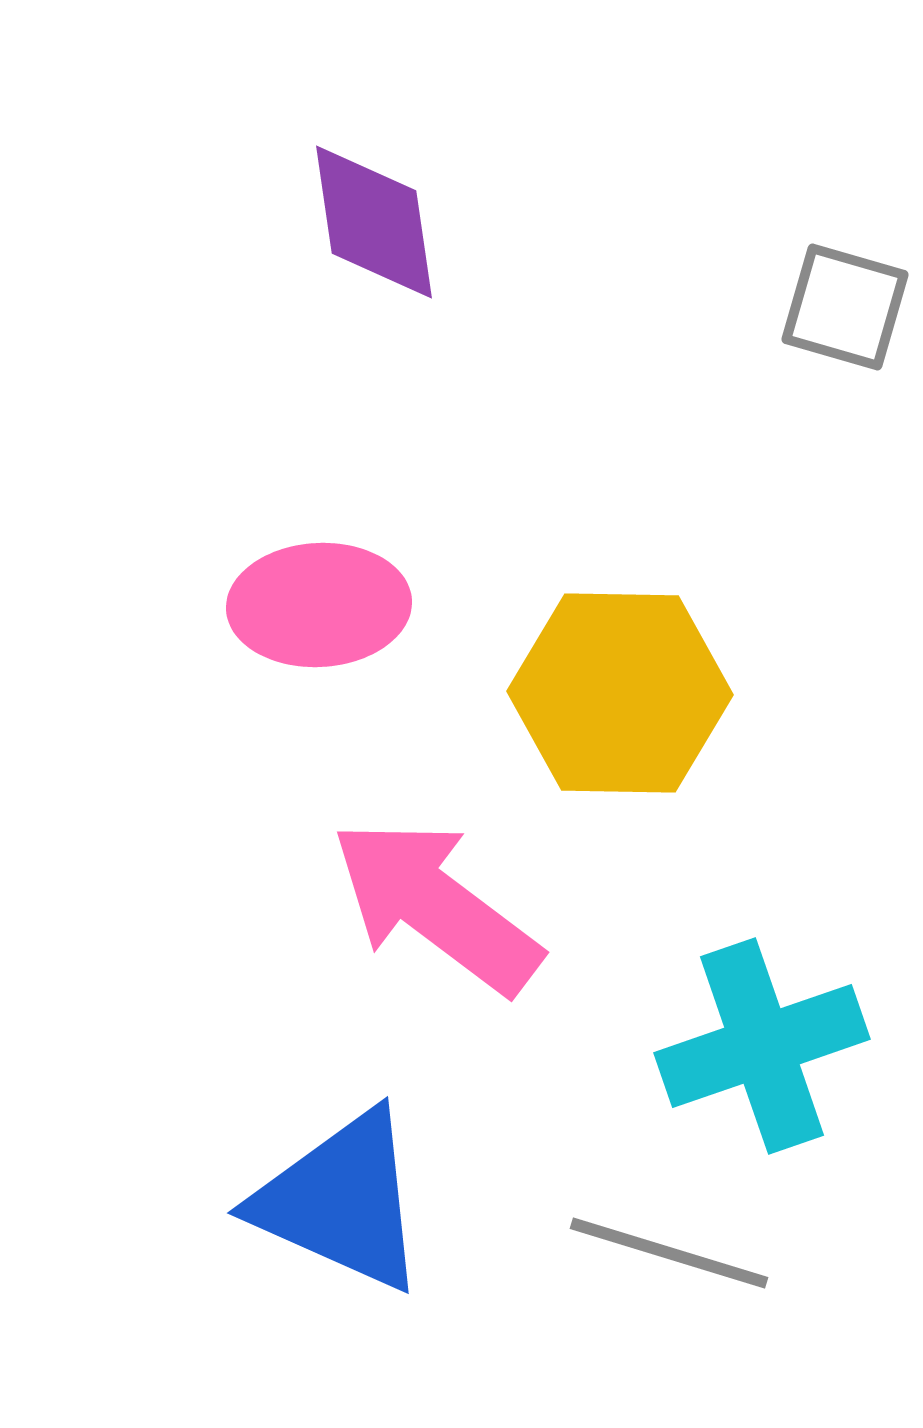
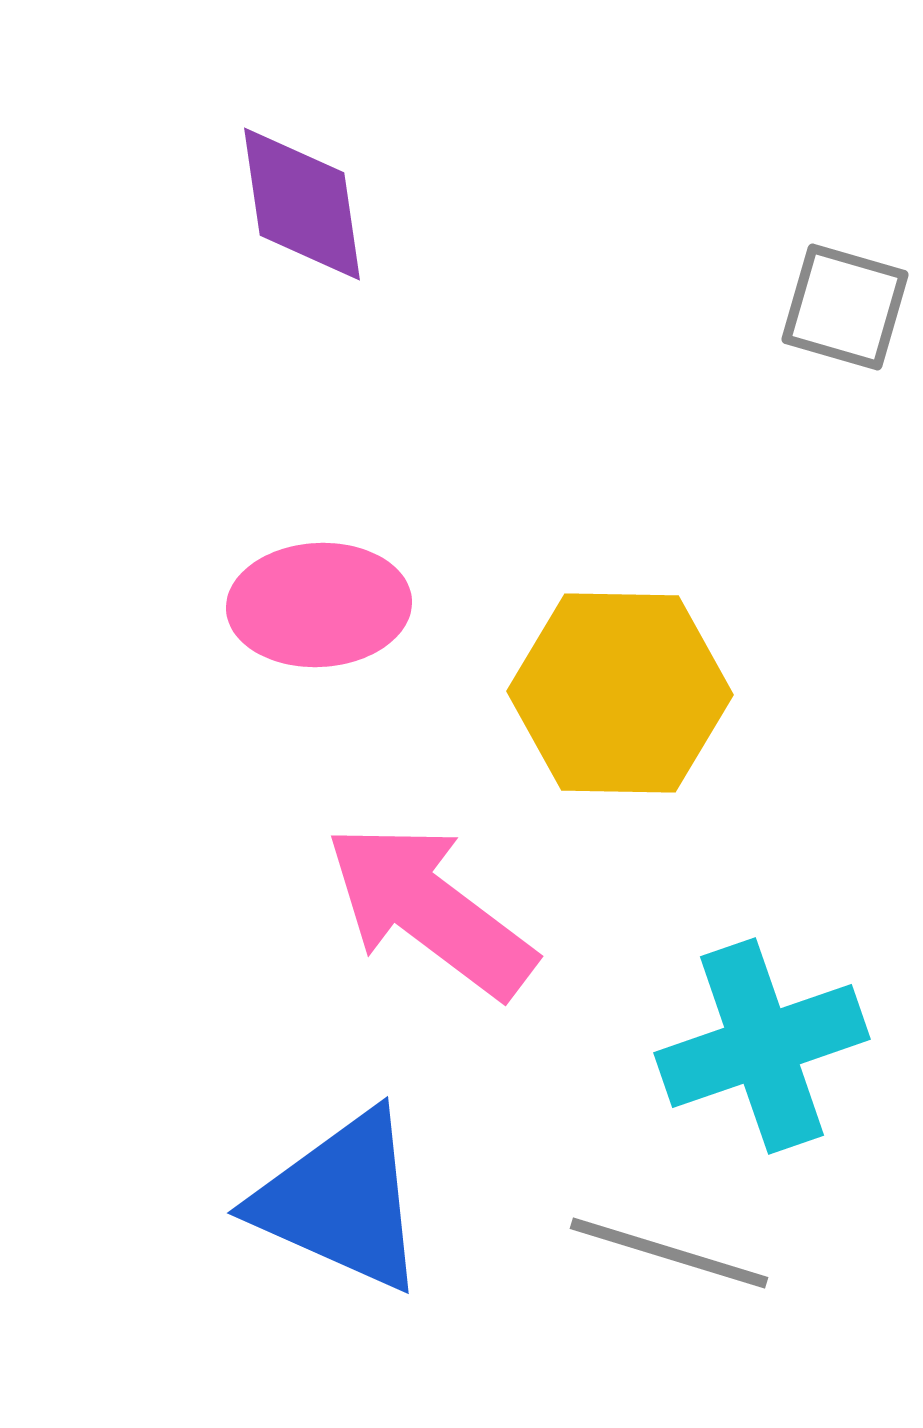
purple diamond: moved 72 px left, 18 px up
pink arrow: moved 6 px left, 4 px down
